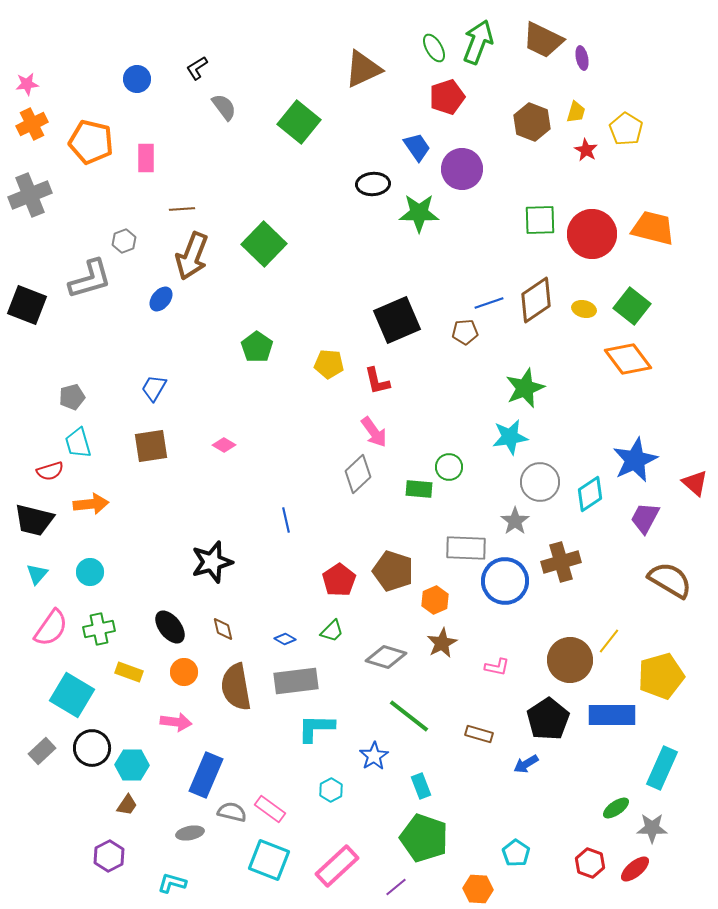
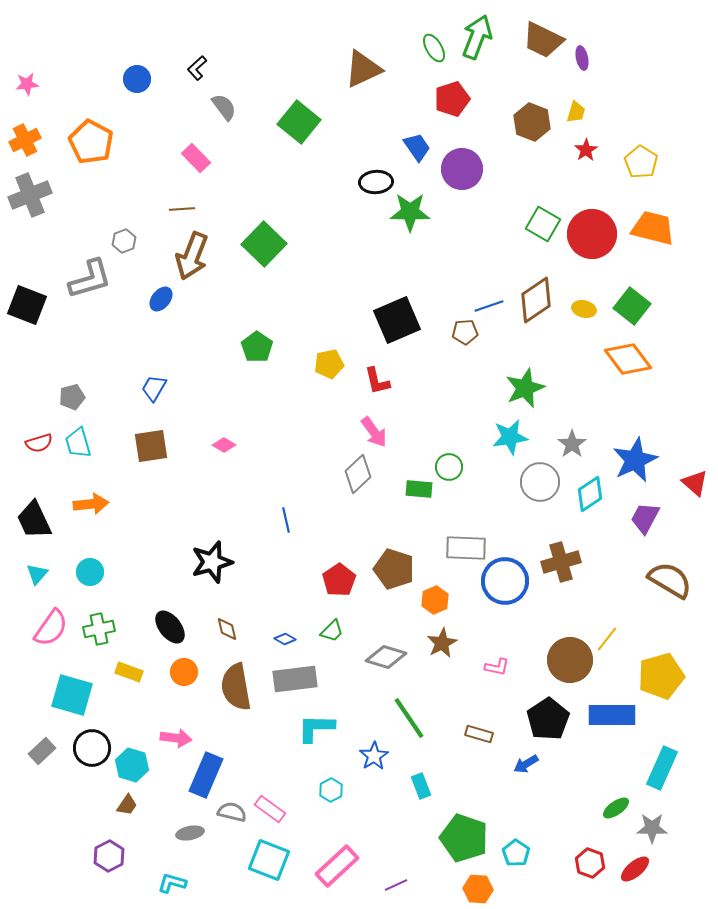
green arrow at (478, 42): moved 1 px left, 5 px up
black L-shape at (197, 68): rotated 10 degrees counterclockwise
red pentagon at (447, 97): moved 5 px right, 2 px down
orange cross at (32, 124): moved 7 px left, 16 px down
yellow pentagon at (626, 129): moved 15 px right, 33 px down
orange pentagon at (91, 142): rotated 15 degrees clockwise
red star at (586, 150): rotated 10 degrees clockwise
pink rectangle at (146, 158): moved 50 px right; rotated 44 degrees counterclockwise
black ellipse at (373, 184): moved 3 px right, 2 px up
green star at (419, 213): moved 9 px left, 1 px up
green square at (540, 220): moved 3 px right, 4 px down; rotated 32 degrees clockwise
blue line at (489, 303): moved 3 px down
yellow pentagon at (329, 364): rotated 16 degrees counterclockwise
red semicircle at (50, 471): moved 11 px left, 28 px up
black trapezoid at (34, 520): rotated 51 degrees clockwise
gray star at (515, 521): moved 57 px right, 77 px up
brown pentagon at (393, 571): moved 1 px right, 2 px up
brown diamond at (223, 629): moved 4 px right
yellow line at (609, 641): moved 2 px left, 2 px up
gray rectangle at (296, 681): moved 1 px left, 2 px up
cyan square at (72, 695): rotated 15 degrees counterclockwise
green line at (409, 716): moved 2 px down; rotated 18 degrees clockwise
pink arrow at (176, 722): moved 16 px down
cyan hexagon at (132, 765): rotated 16 degrees clockwise
green pentagon at (424, 838): moved 40 px right
purple line at (396, 887): moved 2 px up; rotated 15 degrees clockwise
